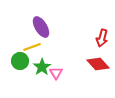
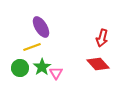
green circle: moved 7 px down
